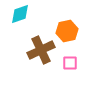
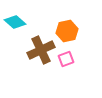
cyan diamond: moved 5 px left, 8 px down; rotated 60 degrees clockwise
pink square: moved 4 px left, 4 px up; rotated 21 degrees counterclockwise
